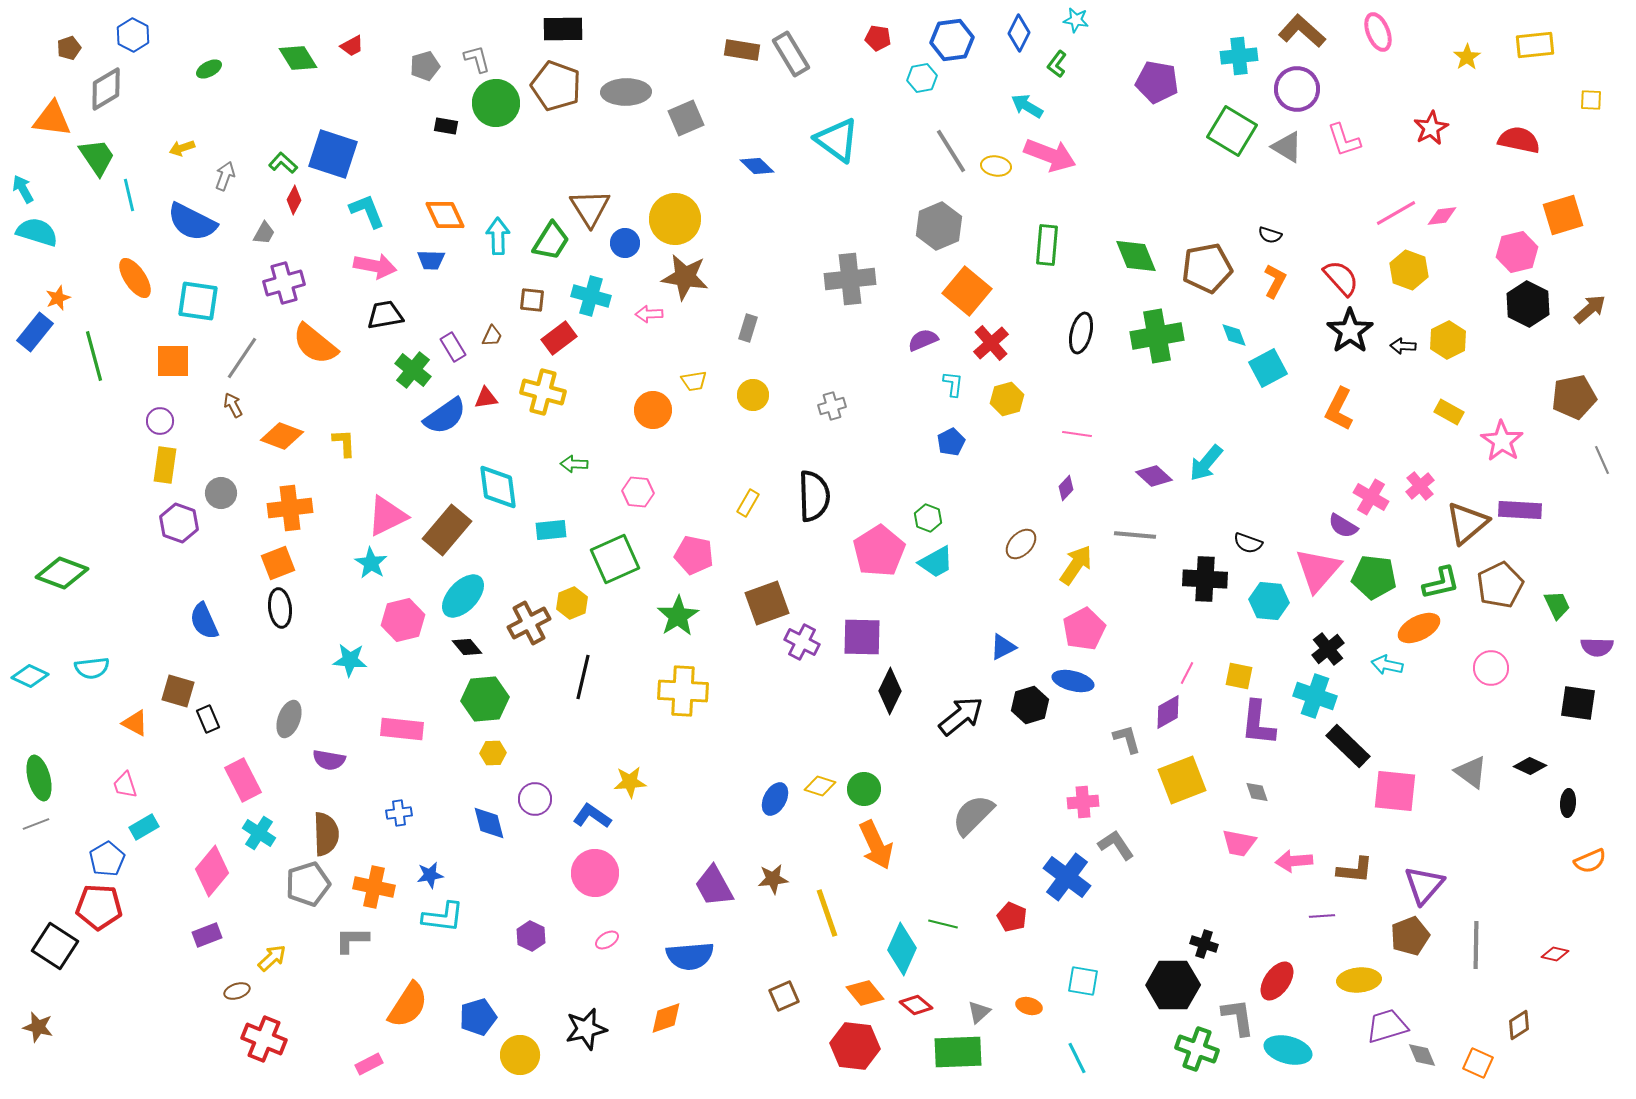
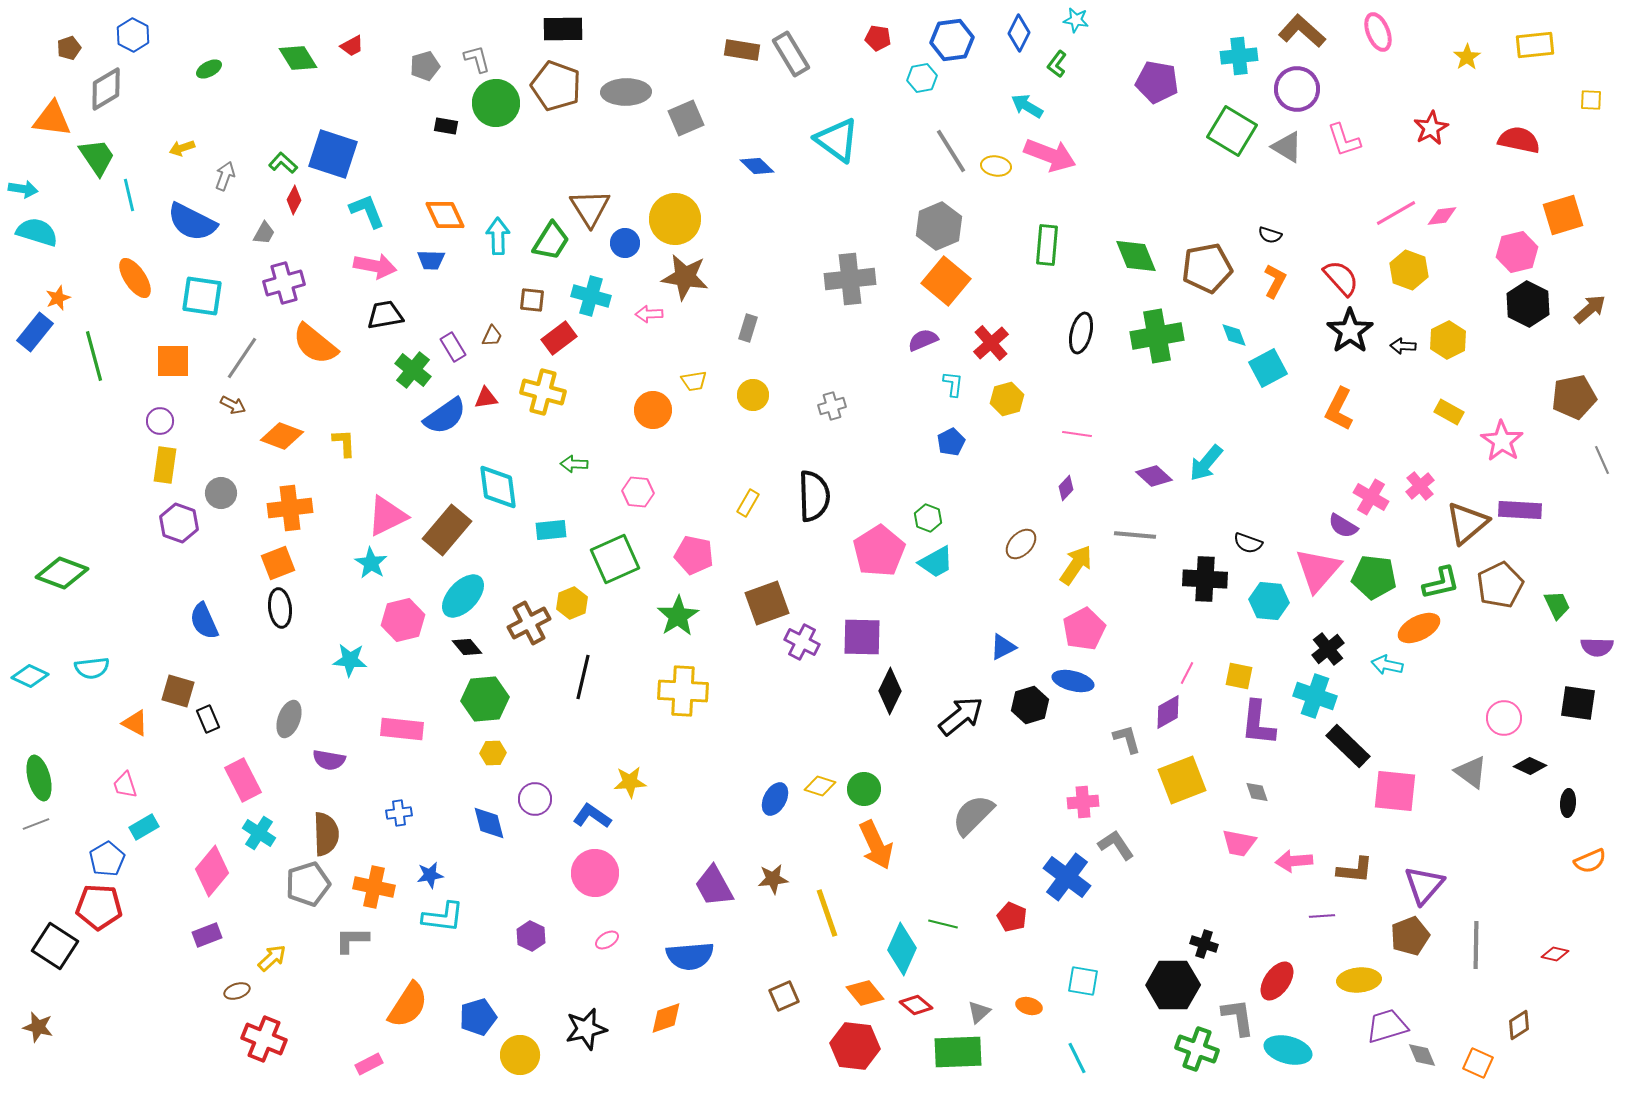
cyan arrow at (23, 189): rotated 128 degrees clockwise
orange square at (967, 291): moved 21 px left, 10 px up
cyan square at (198, 301): moved 4 px right, 5 px up
brown arrow at (233, 405): rotated 145 degrees clockwise
pink circle at (1491, 668): moved 13 px right, 50 px down
